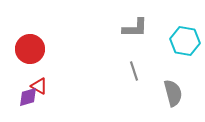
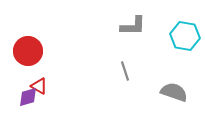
gray L-shape: moved 2 px left, 2 px up
cyan hexagon: moved 5 px up
red circle: moved 2 px left, 2 px down
gray line: moved 9 px left
gray semicircle: moved 1 px right, 1 px up; rotated 56 degrees counterclockwise
